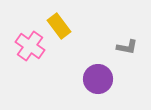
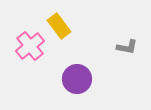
pink cross: rotated 16 degrees clockwise
purple circle: moved 21 px left
